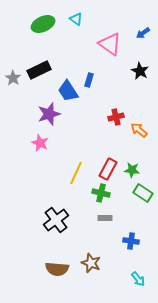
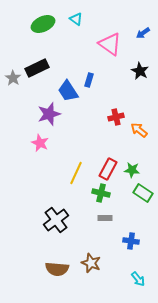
black rectangle: moved 2 px left, 2 px up
